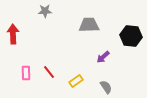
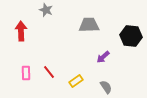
gray star: moved 1 px right, 1 px up; rotated 24 degrees clockwise
red arrow: moved 8 px right, 3 px up
